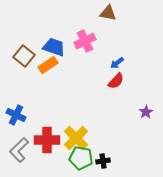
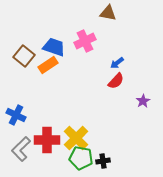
purple star: moved 3 px left, 11 px up
gray L-shape: moved 2 px right, 1 px up
